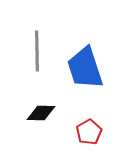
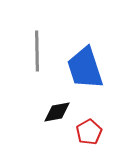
black diamond: moved 16 px right, 1 px up; rotated 12 degrees counterclockwise
